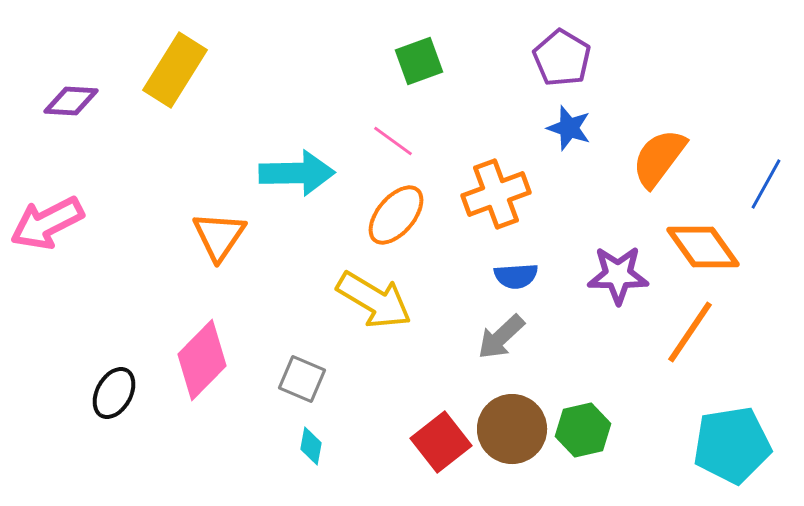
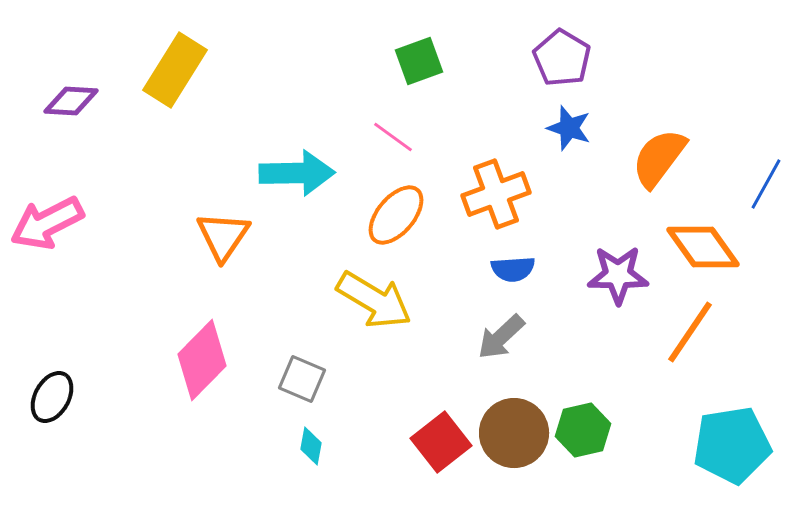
pink line: moved 4 px up
orange triangle: moved 4 px right
blue semicircle: moved 3 px left, 7 px up
black ellipse: moved 62 px left, 4 px down
brown circle: moved 2 px right, 4 px down
